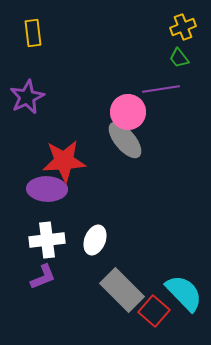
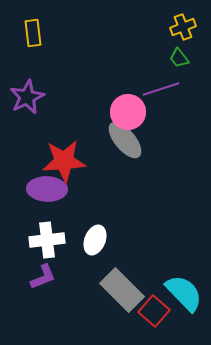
purple line: rotated 9 degrees counterclockwise
